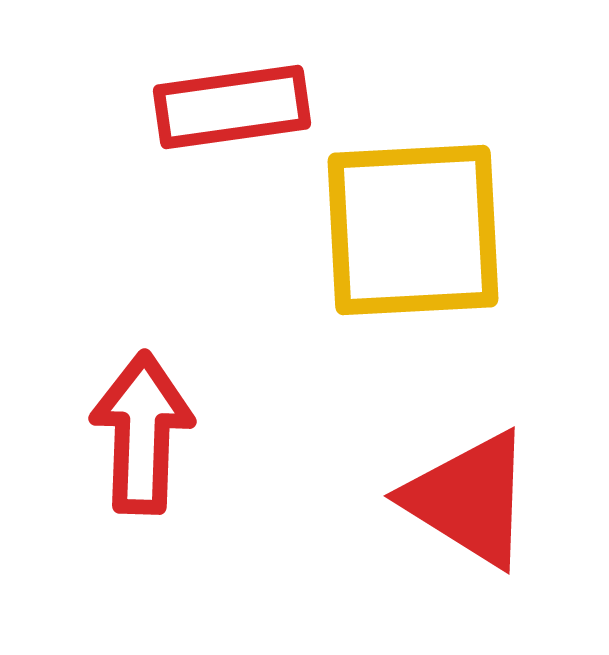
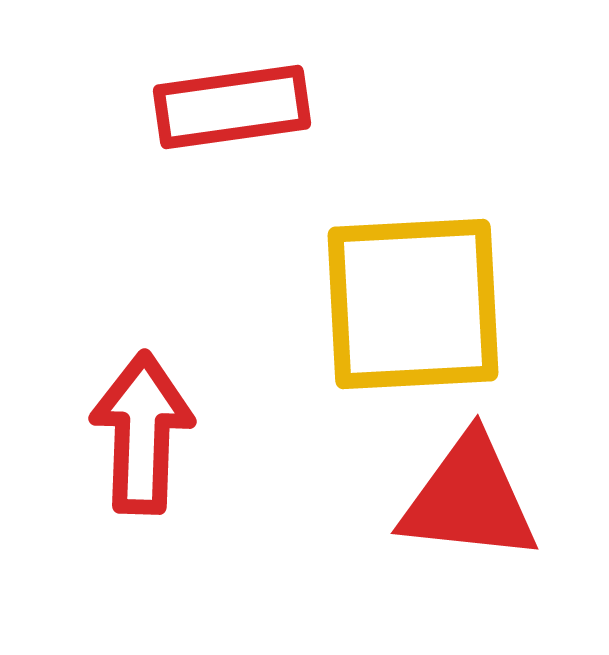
yellow square: moved 74 px down
red triangle: rotated 26 degrees counterclockwise
